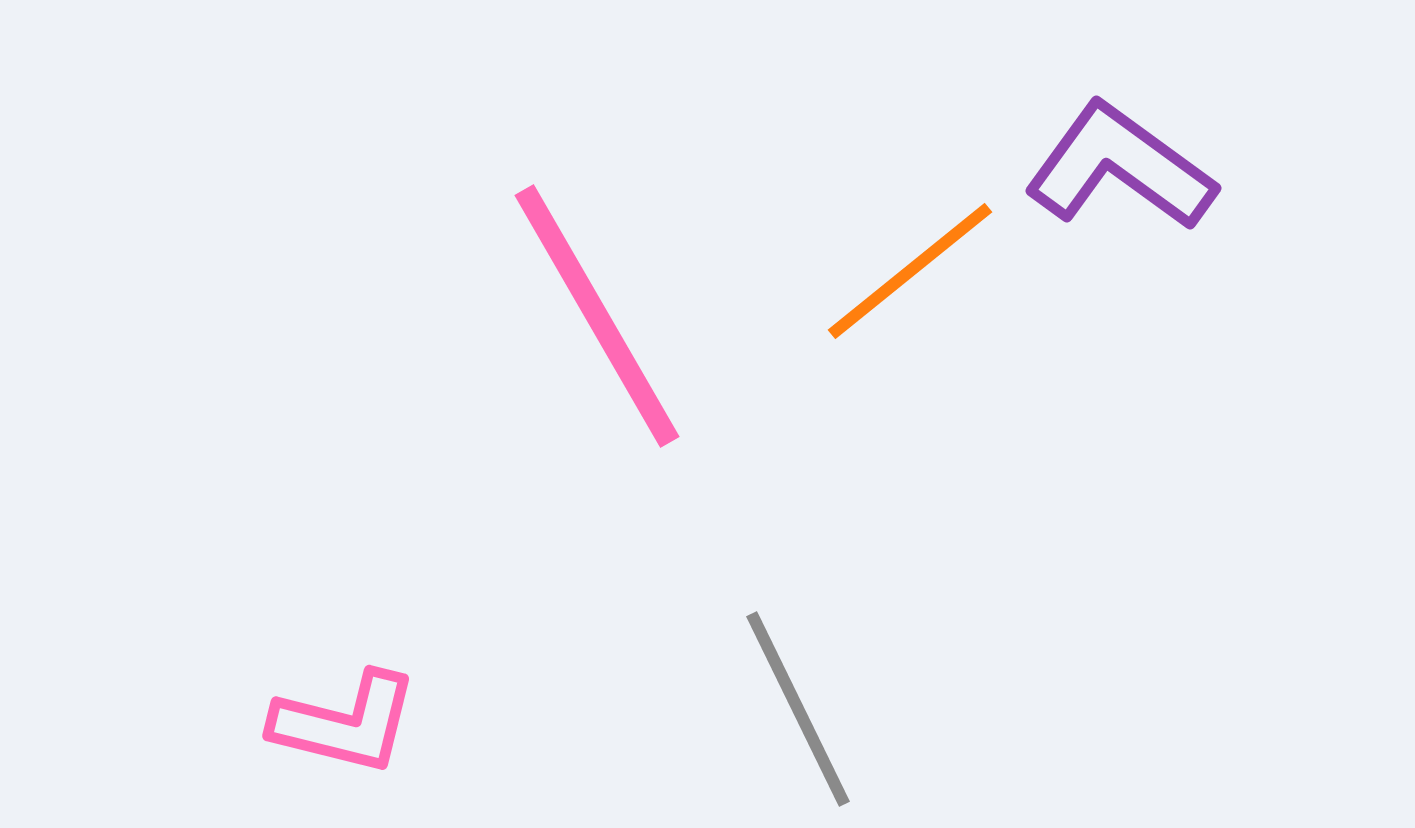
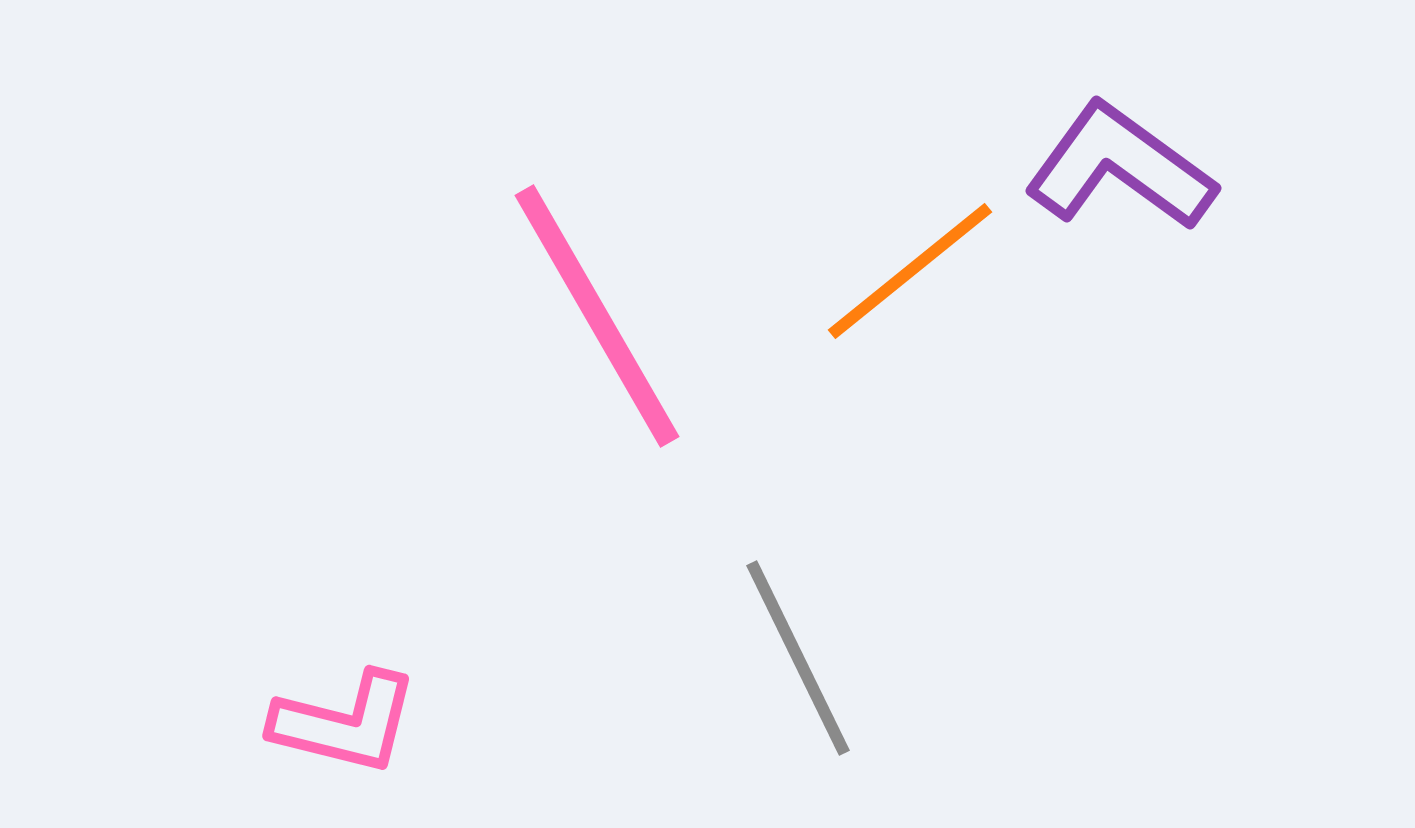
gray line: moved 51 px up
